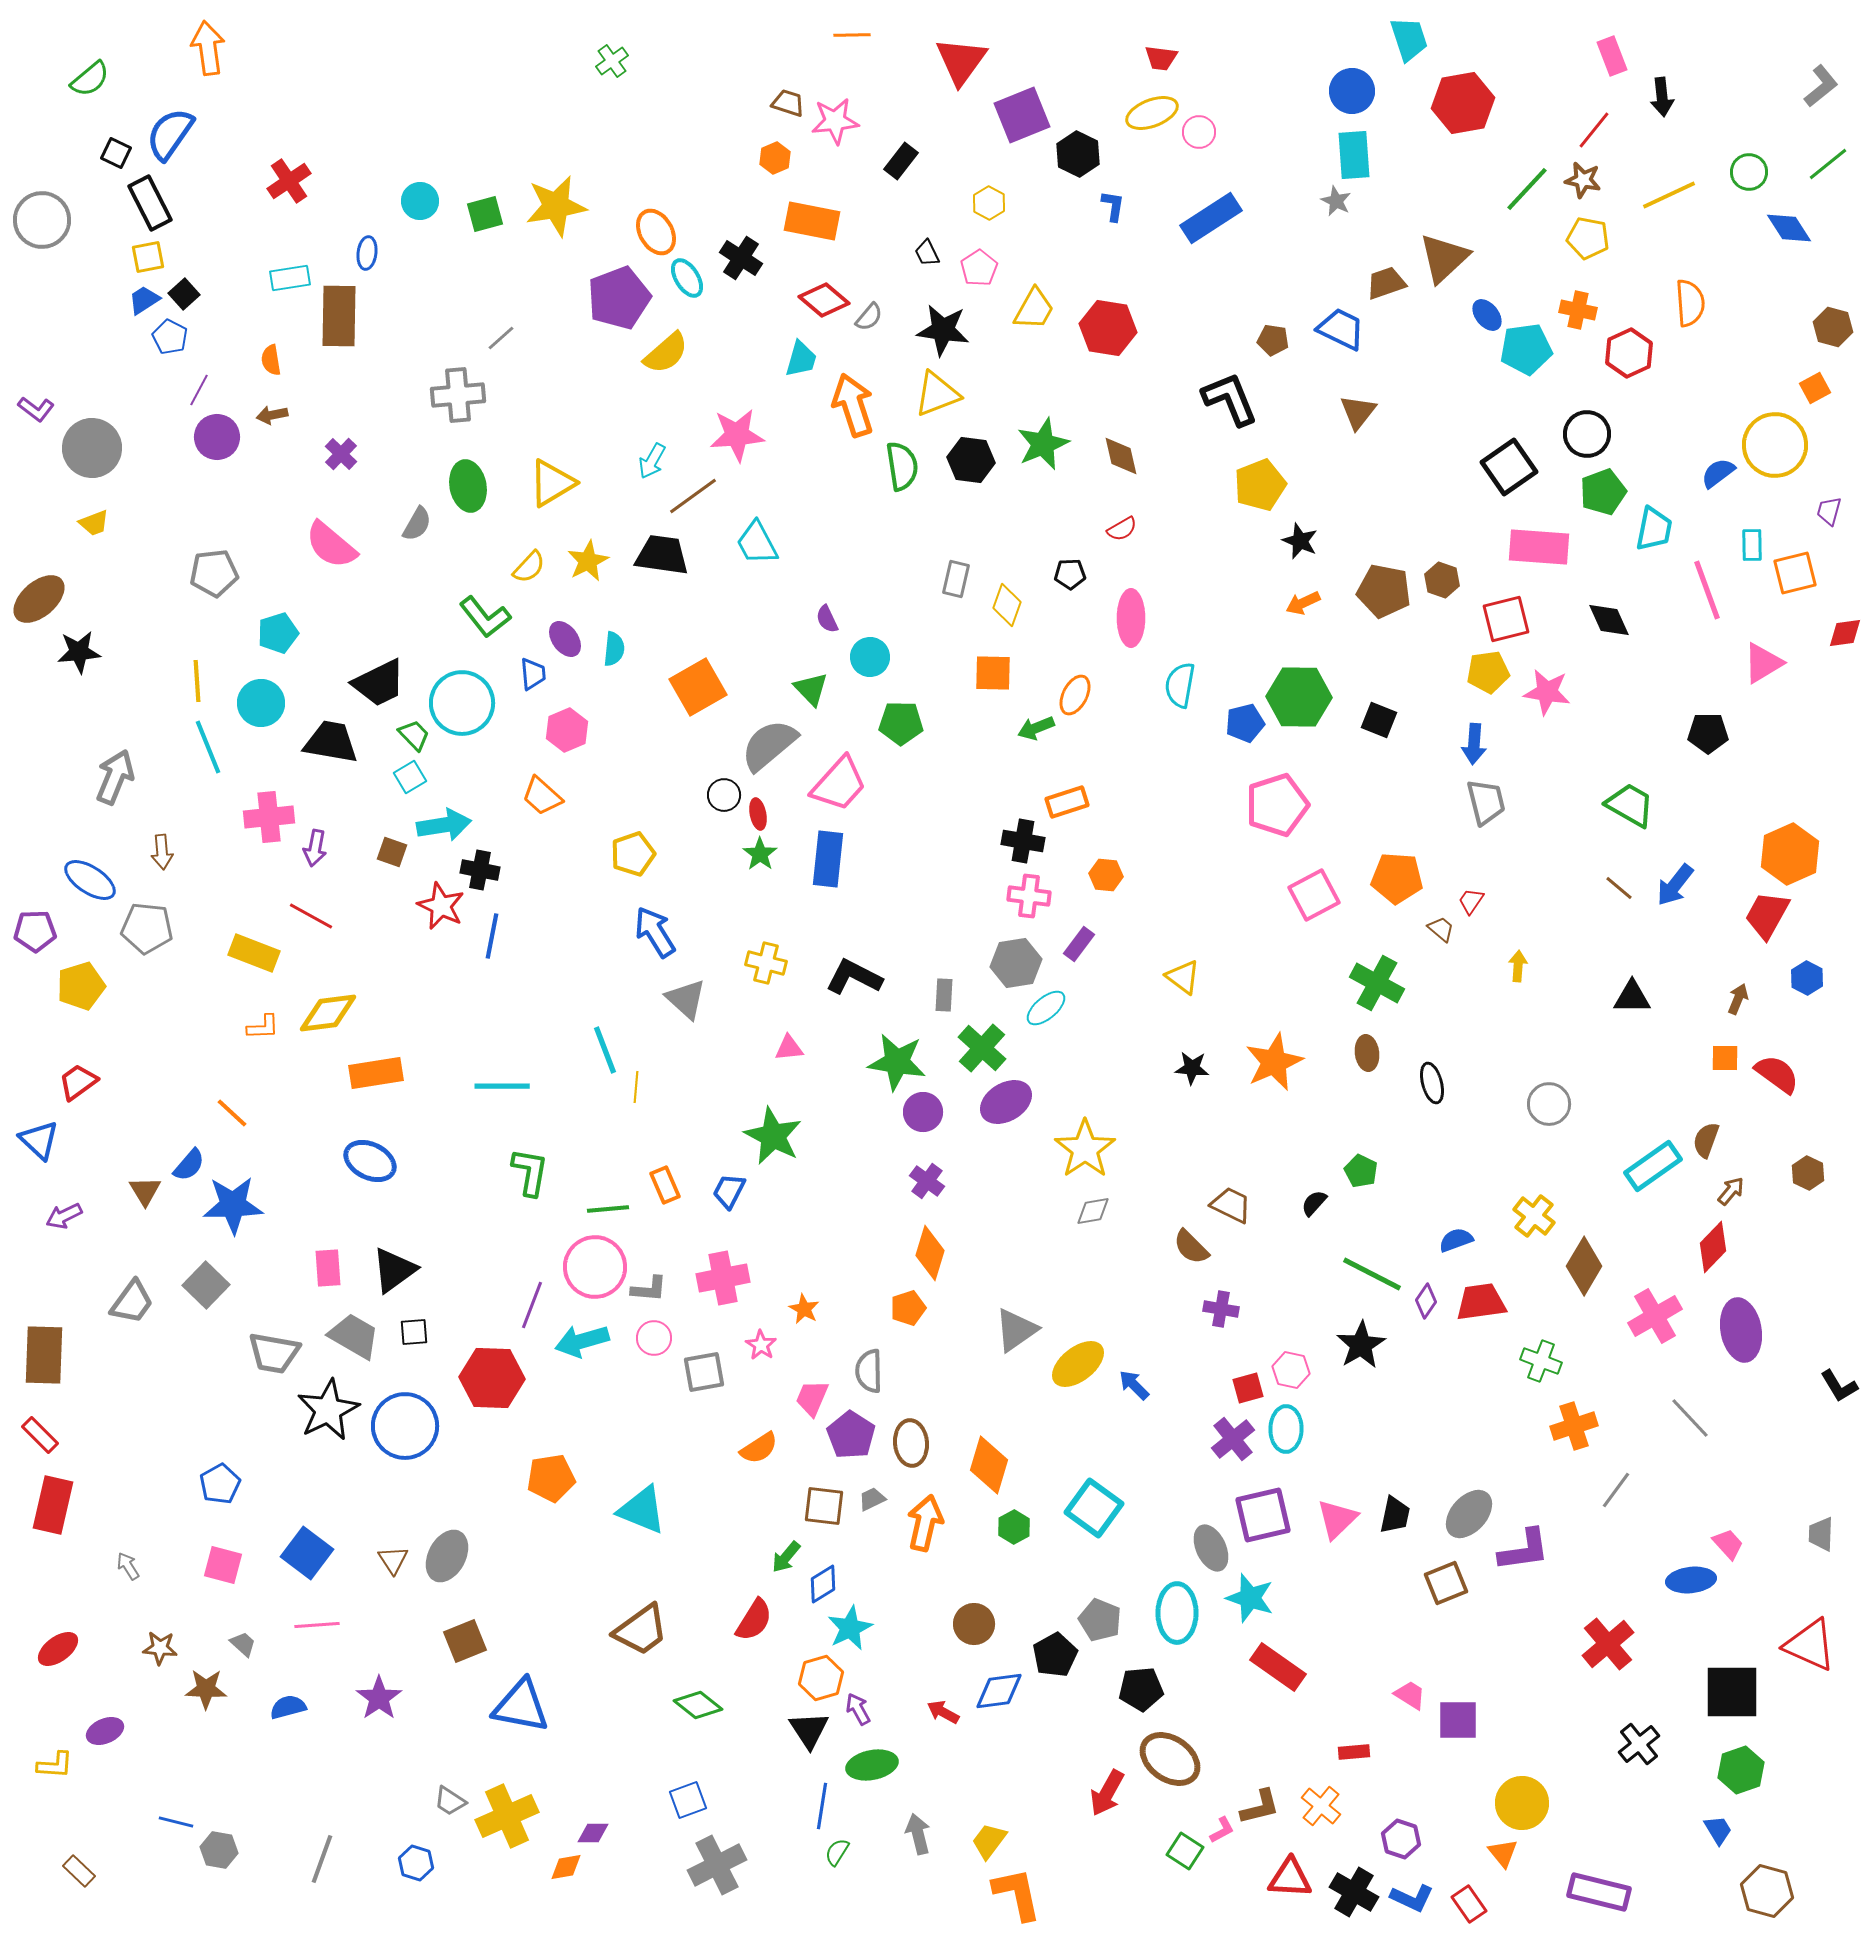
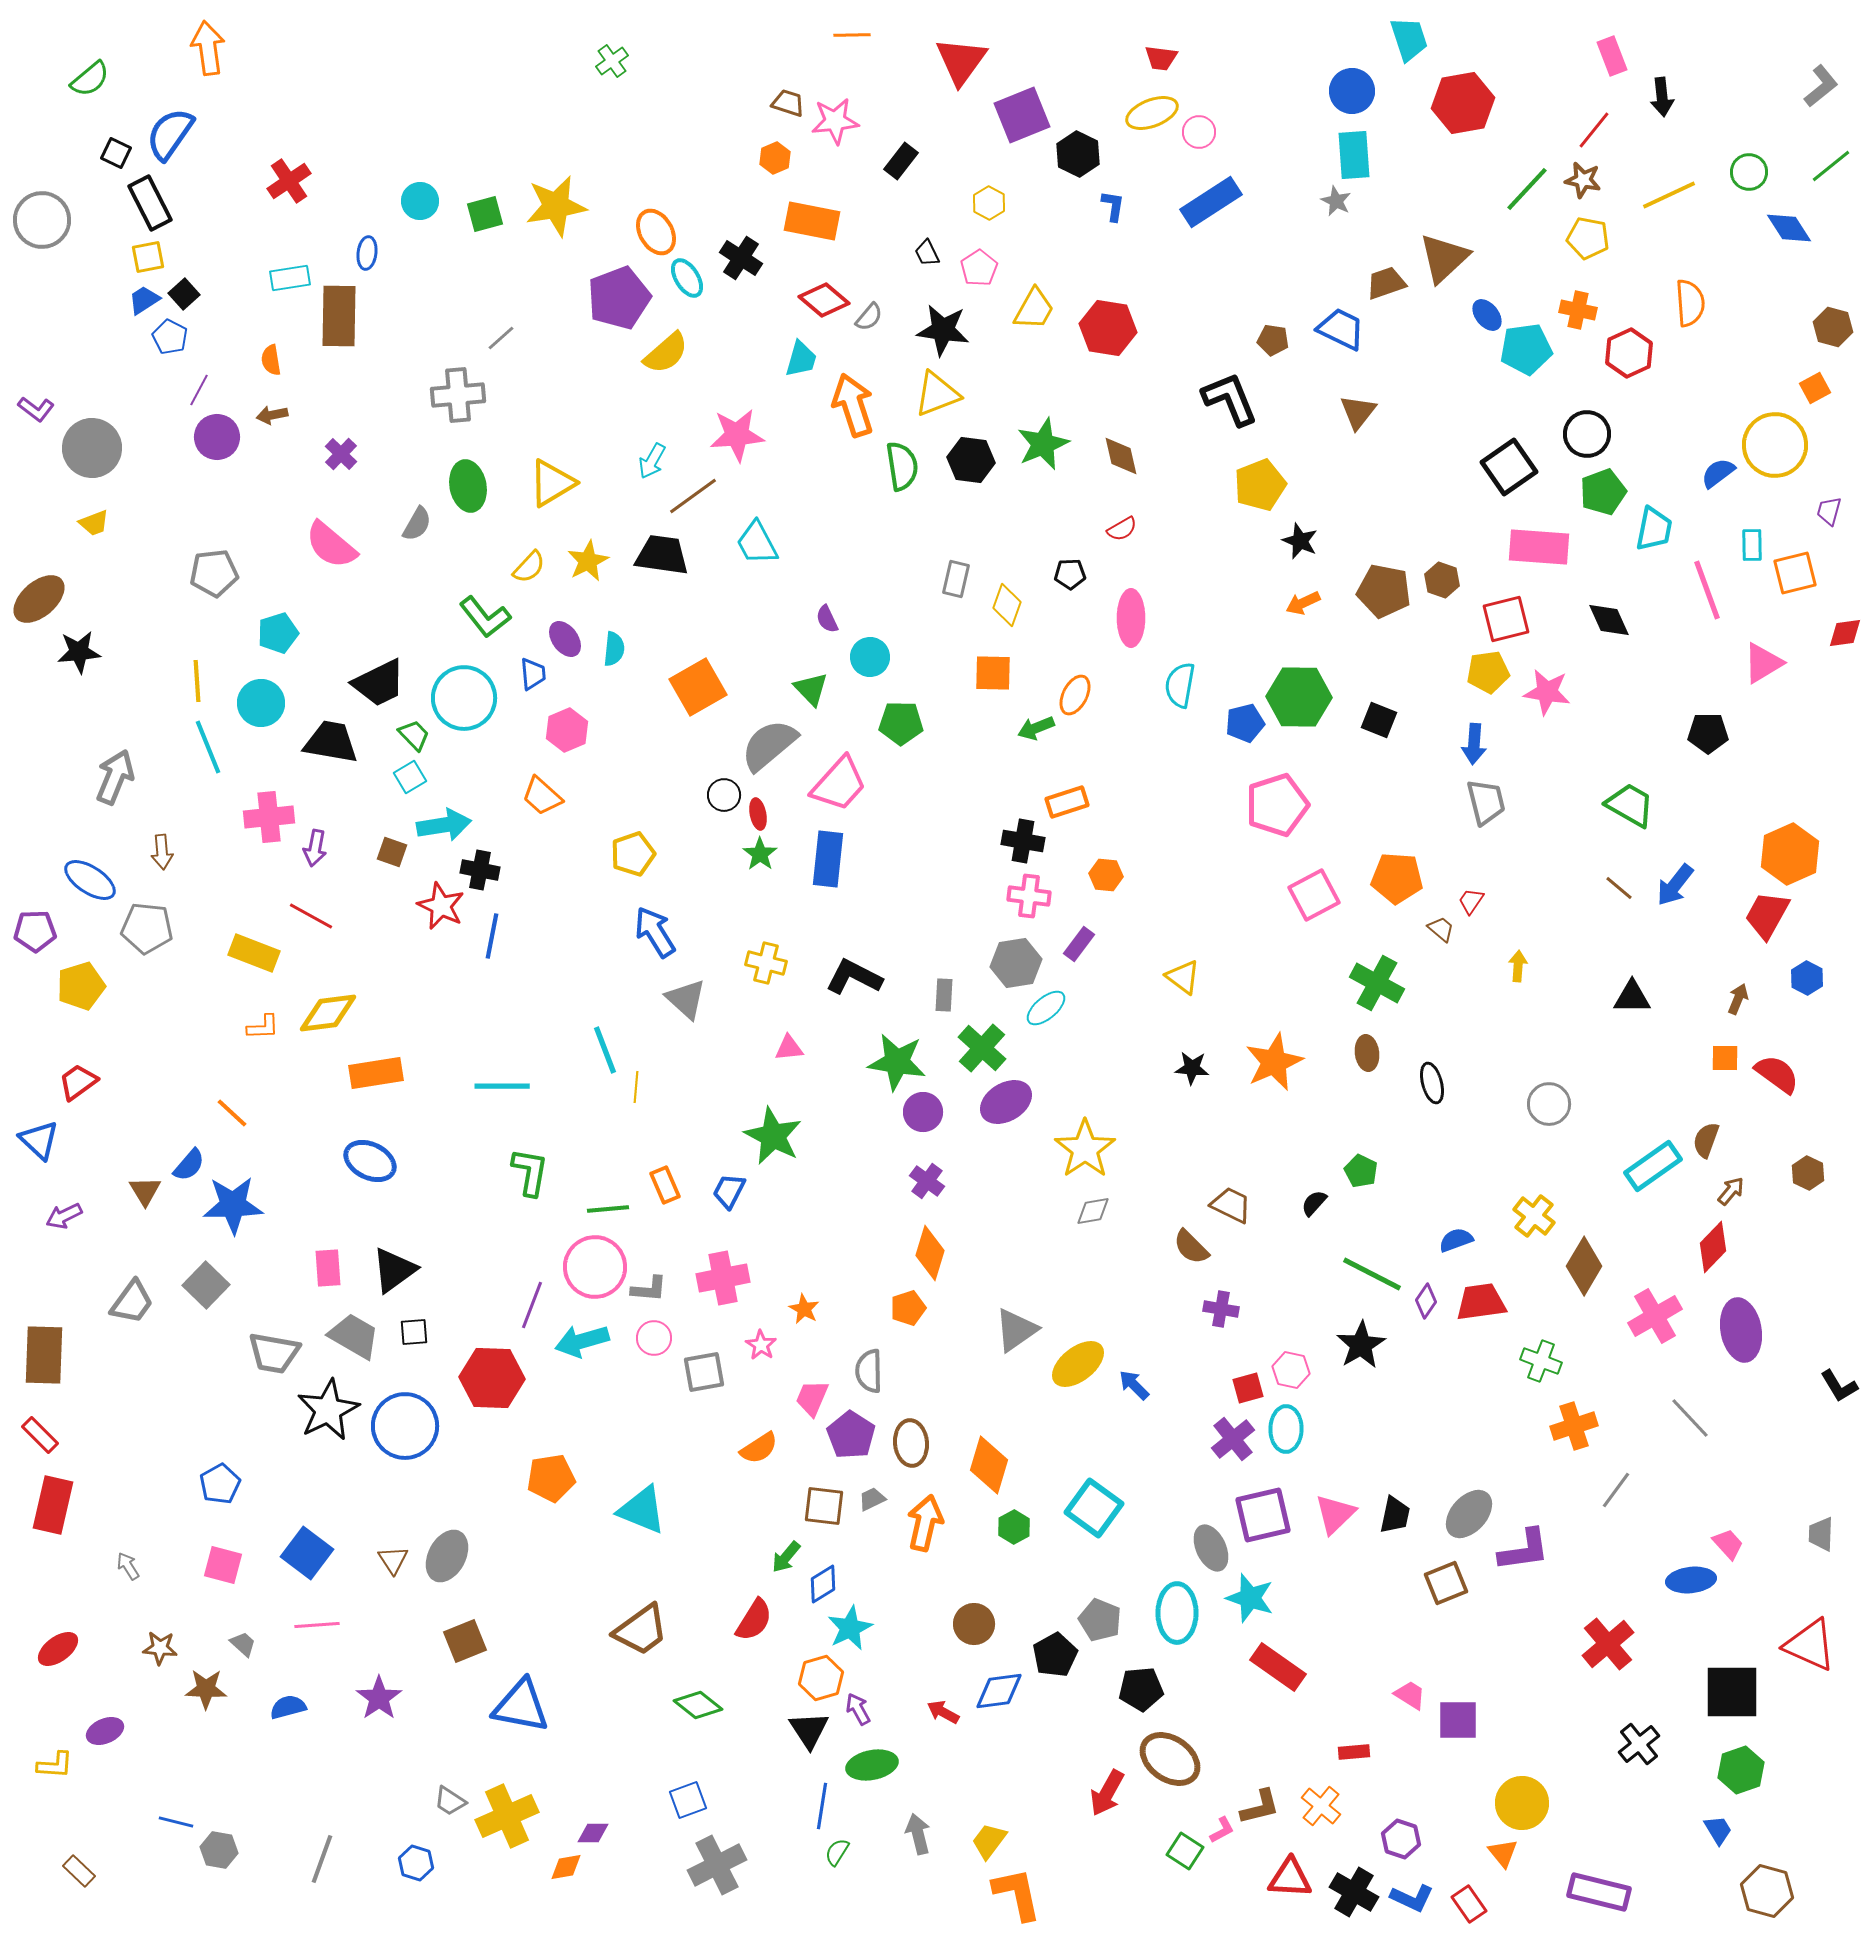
green line at (1828, 164): moved 3 px right, 2 px down
blue rectangle at (1211, 218): moved 16 px up
cyan circle at (462, 703): moved 2 px right, 5 px up
pink triangle at (1337, 1519): moved 2 px left, 5 px up
